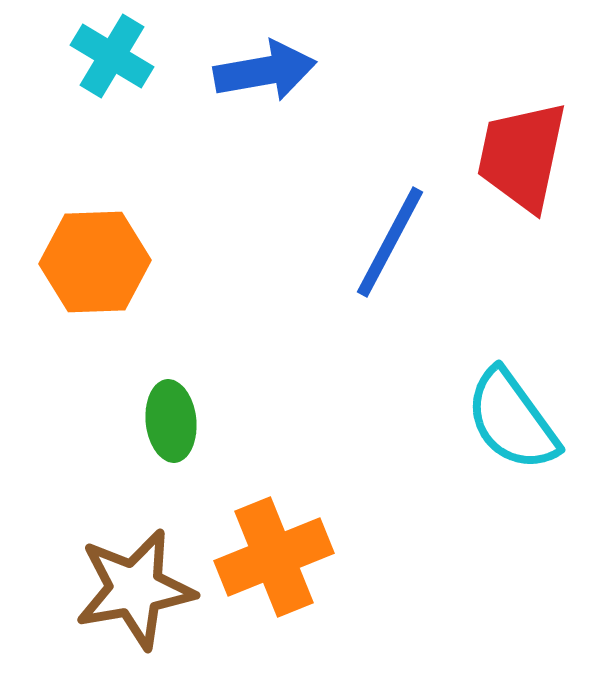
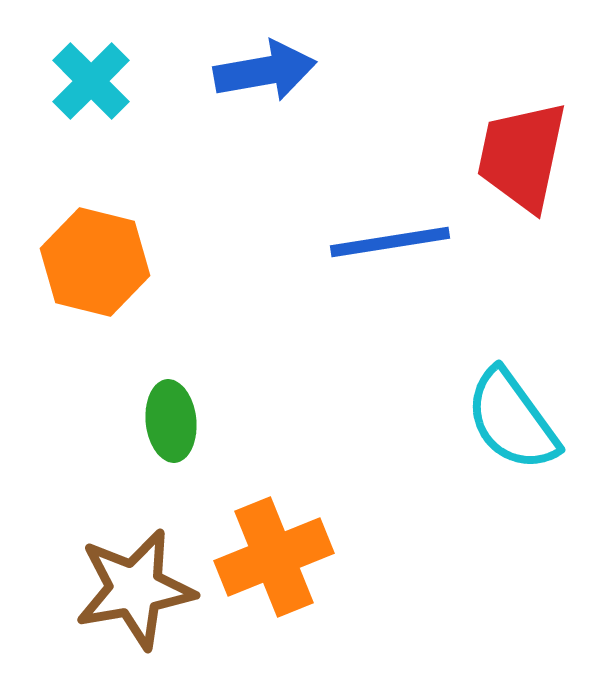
cyan cross: moved 21 px left, 25 px down; rotated 14 degrees clockwise
blue line: rotated 53 degrees clockwise
orange hexagon: rotated 16 degrees clockwise
